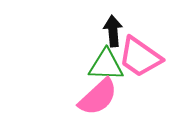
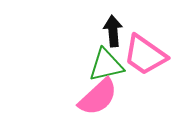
pink trapezoid: moved 5 px right, 2 px up
green triangle: rotated 15 degrees counterclockwise
